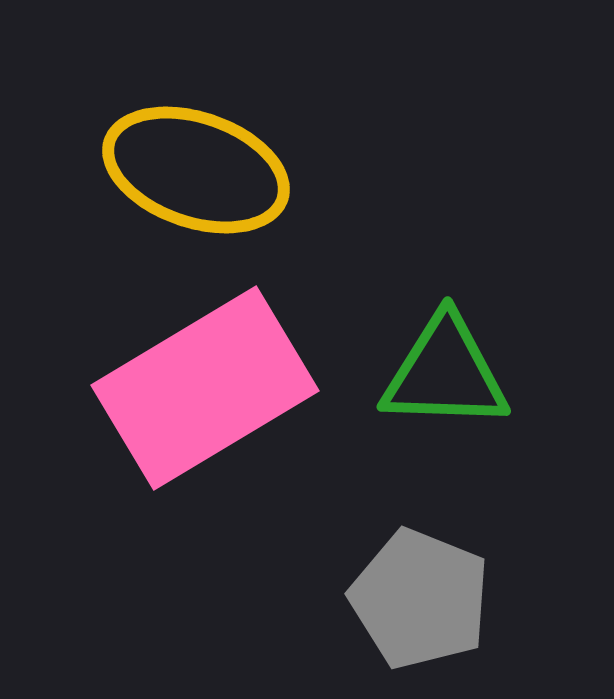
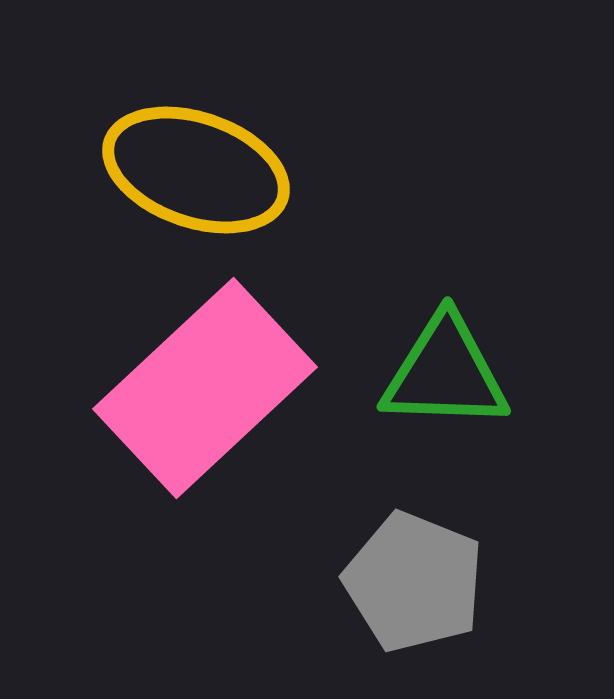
pink rectangle: rotated 12 degrees counterclockwise
gray pentagon: moved 6 px left, 17 px up
